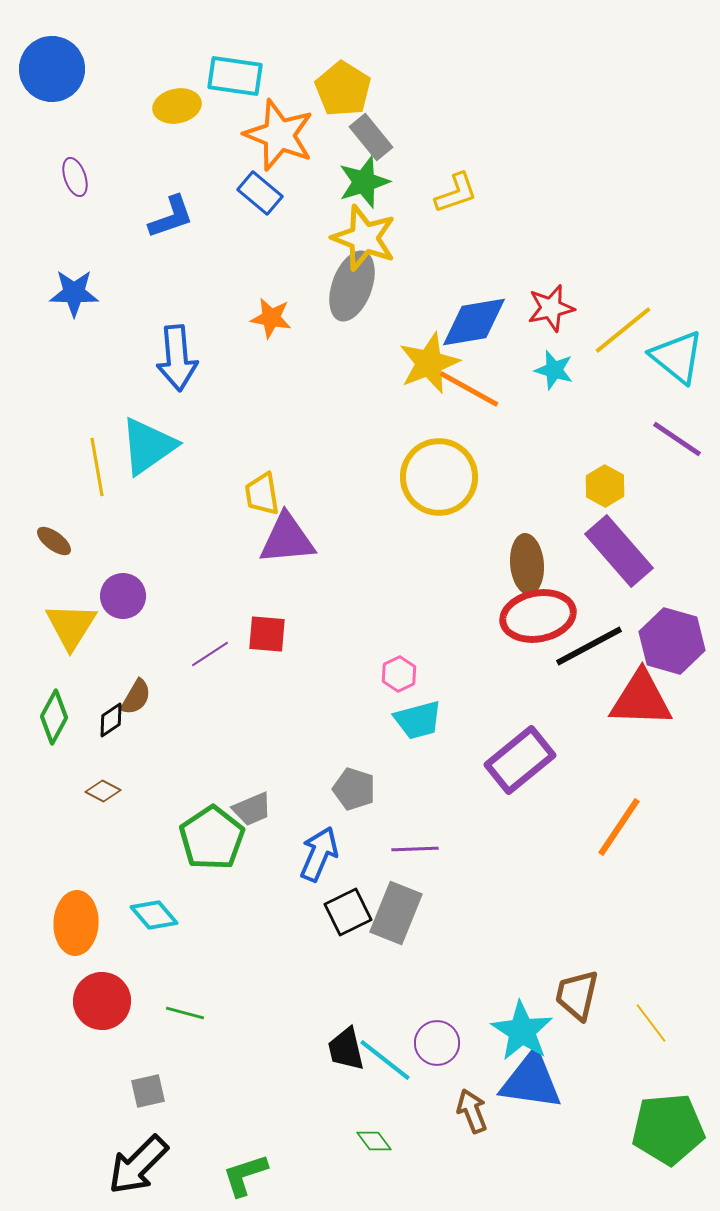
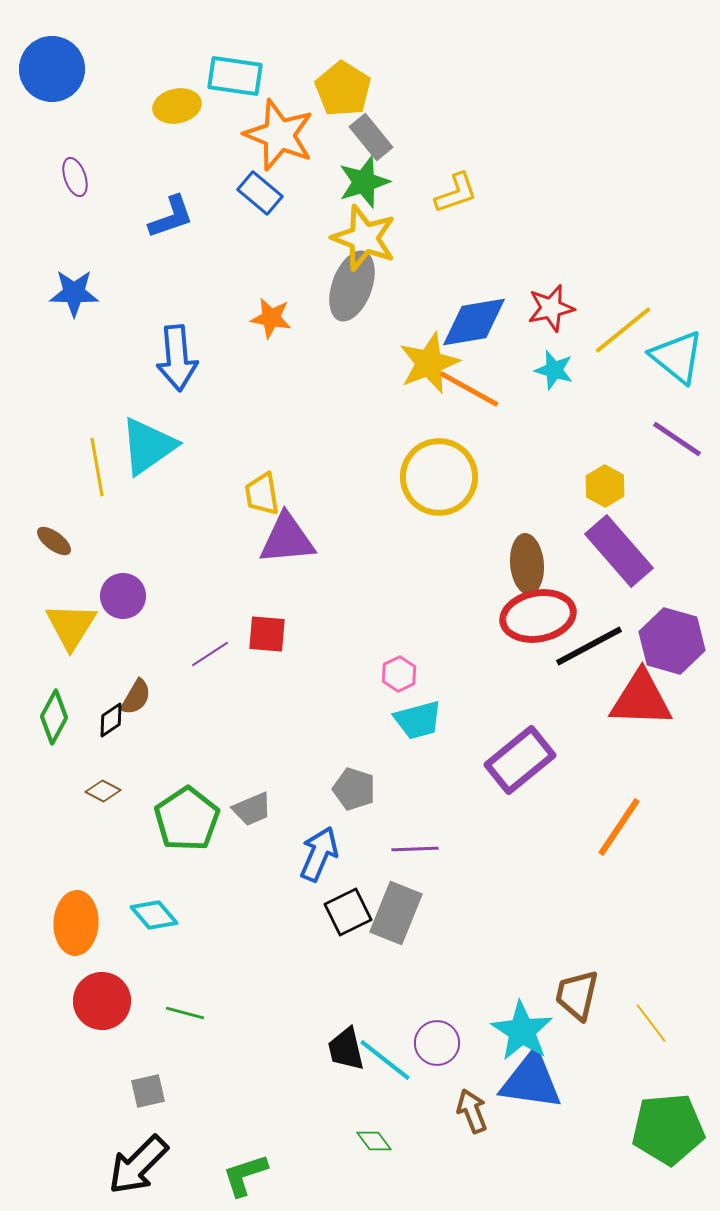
green pentagon at (212, 838): moved 25 px left, 19 px up
